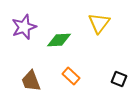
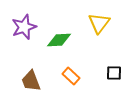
black square: moved 5 px left, 6 px up; rotated 21 degrees counterclockwise
